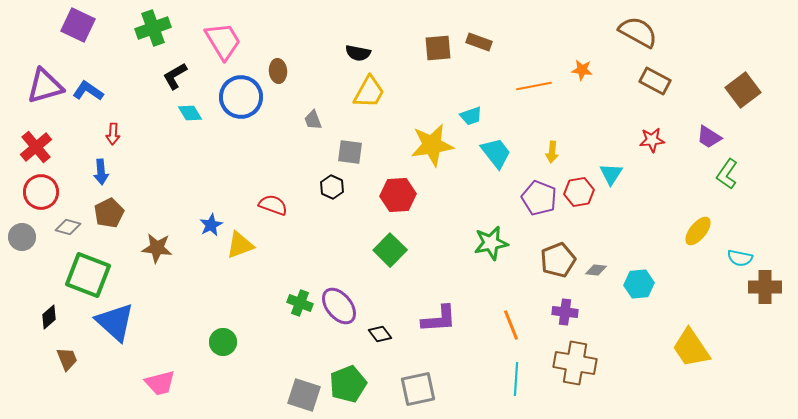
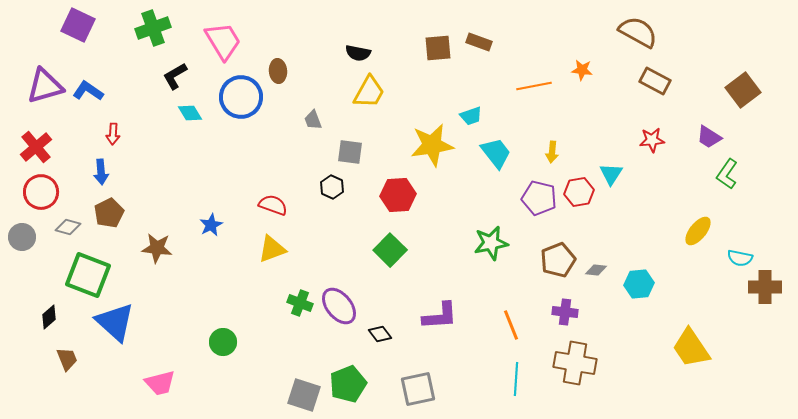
purple pentagon at (539, 198): rotated 8 degrees counterclockwise
yellow triangle at (240, 245): moved 32 px right, 4 px down
purple L-shape at (439, 319): moved 1 px right, 3 px up
